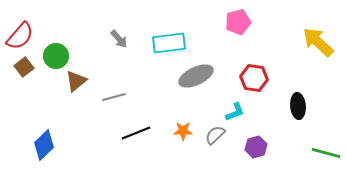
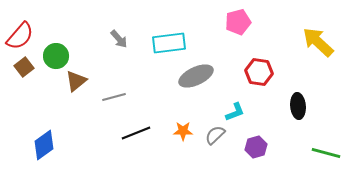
red hexagon: moved 5 px right, 6 px up
blue diamond: rotated 8 degrees clockwise
